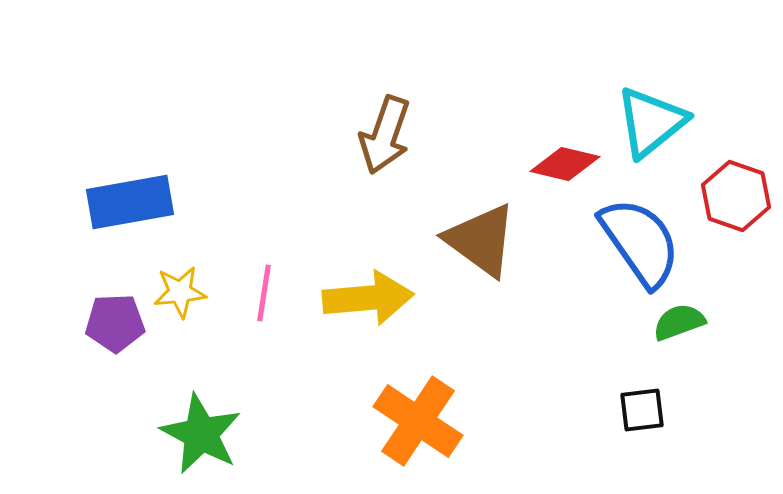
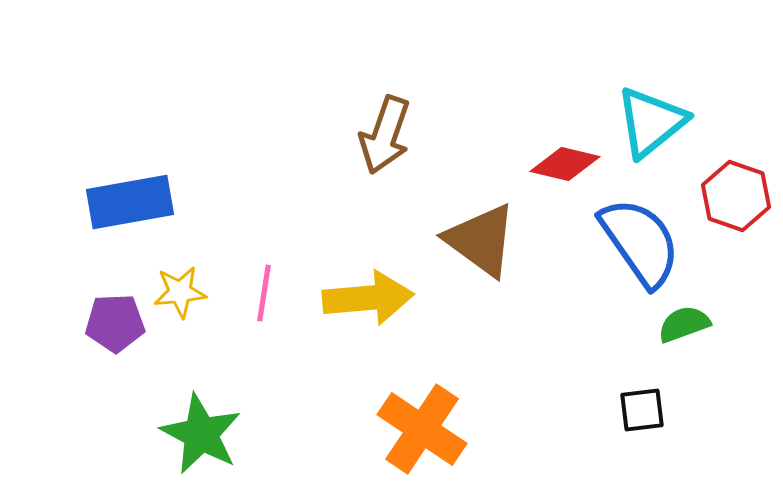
green semicircle: moved 5 px right, 2 px down
orange cross: moved 4 px right, 8 px down
